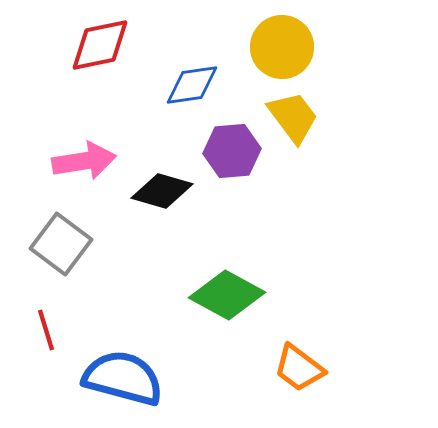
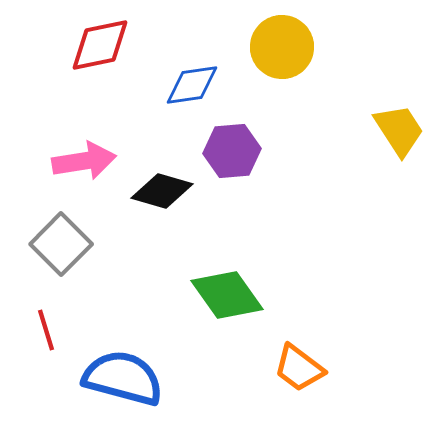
yellow trapezoid: moved 106 px right, 13 px down; rotated 4 degrees clockwise
gray square: rotated 8 degrees clockwise
green diamond: rotated 26 degrees clockwise
